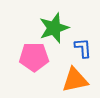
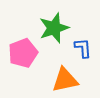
pink pentagon: moved 11 px left, 4 px up; rotated 20 degrees counterclockwise
orange triangle: moved 10 px left
